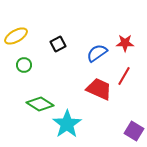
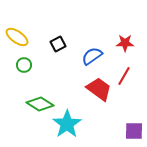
yellow ellipse: moved 1 px right, 1 px down; rotated 65 degrees clockwise
blue semicircle: moved 5 px left, 3 px down
red trapezoid: rotated 12 degrees clockwise
purple square: rotated 30 degrees counterclockwise
